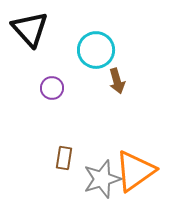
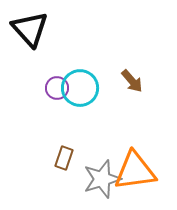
cyan circle: moved 16 px left, 38 px down
brown arrow: moved 15 px right; rotated 25 degrees counterclockwise
purple circle: moved 5 px right
brown rectangle: rotated 10 degrees clockwise
orange triangle: rotated 27 degrees clockwise
